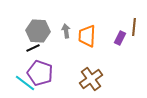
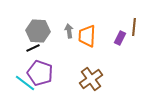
gray arrow: moved 3 px right
